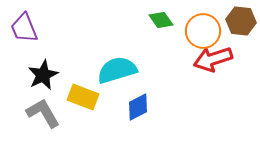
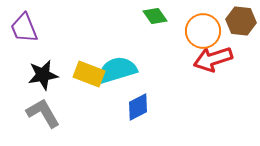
green diamond: moved 6 px left, 4 px up
black star: rotated 16 degrees clockwise
yellow rectangle: moved 6 px right, 23 px up
